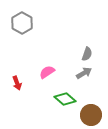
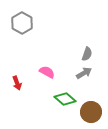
pink semicircle: rotated 63 degrees clockwise
brown circle: moved 3 px up
